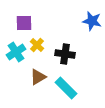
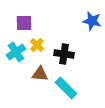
black cross: moved 1 px left
brown triangle: moved 2 px right, 3 px up; rotated 36 degrees clockwise
